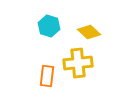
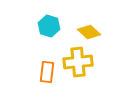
yellow cross: moved 1 px up
orange rectangle: moved 4 px up
